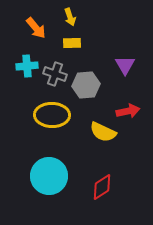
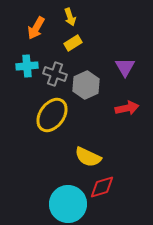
orange arrow: rotated 70 degrees clockwise
yellow rectangle: moved 1 px right; rotated 30 degrees counterclockwise
purple triangle: moved 2 px down
gray hexagon: rotated 20 degrees counterclockwise
red arrow: moved 1 px left, 3 px up
yellow ellipse: rotated 56 degrees counterclockwise
yellow semicircle: moved 15 px left, 25 px down
cyan circle: moved 19 px right, 28 px down
red diamond: rotated 16 degrees clockwise
